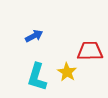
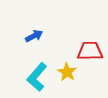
cyan L-shape: rotated 24 degrees clockwise
